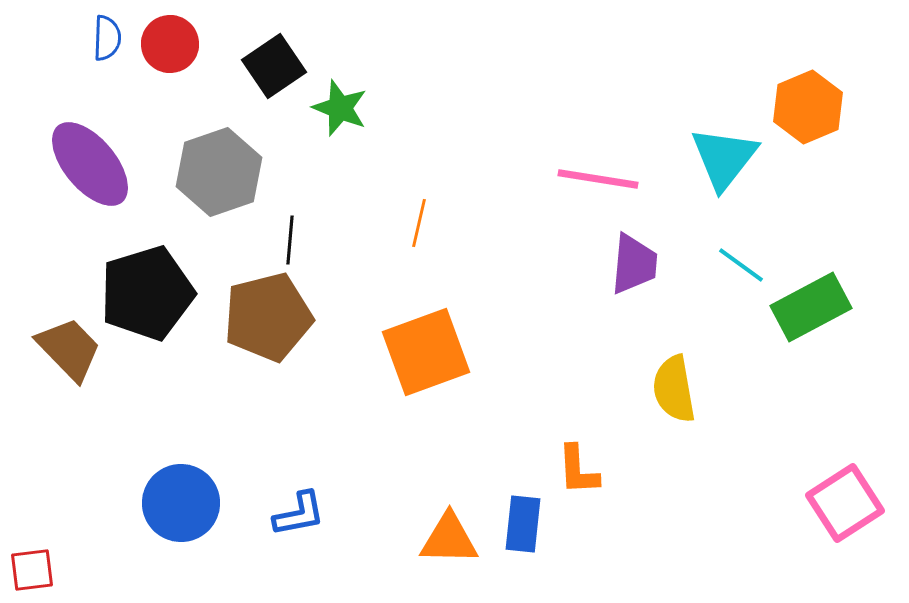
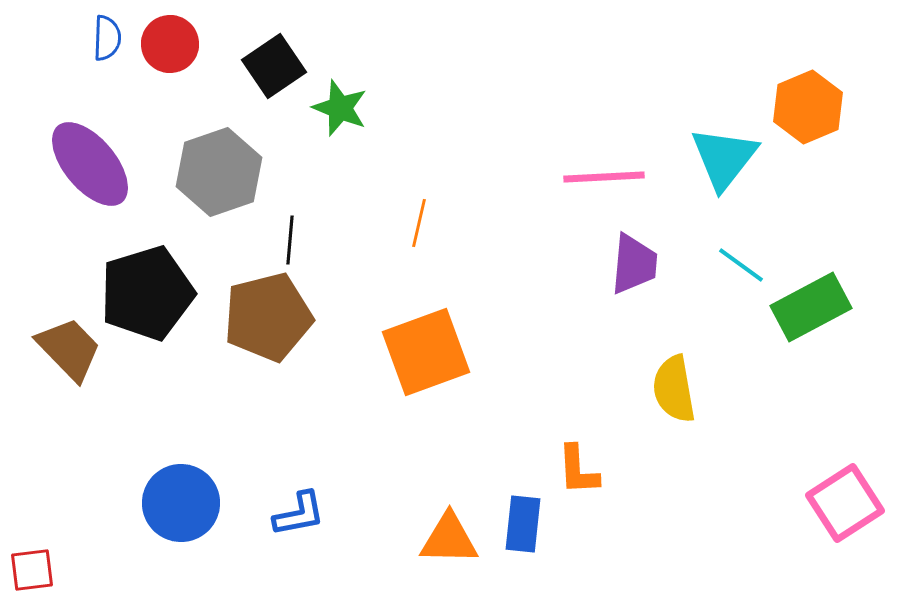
pink line: moved 6 px right, 2 px up; rotated 12 degrees counterclockwise
